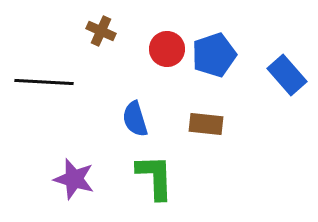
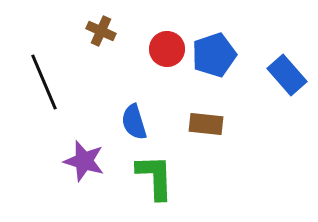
black line: rotated 64 degrees clockwise
blue semicircle: moved 1 px left, 3 px down
purple star: moved 10 px right, 18 px up
